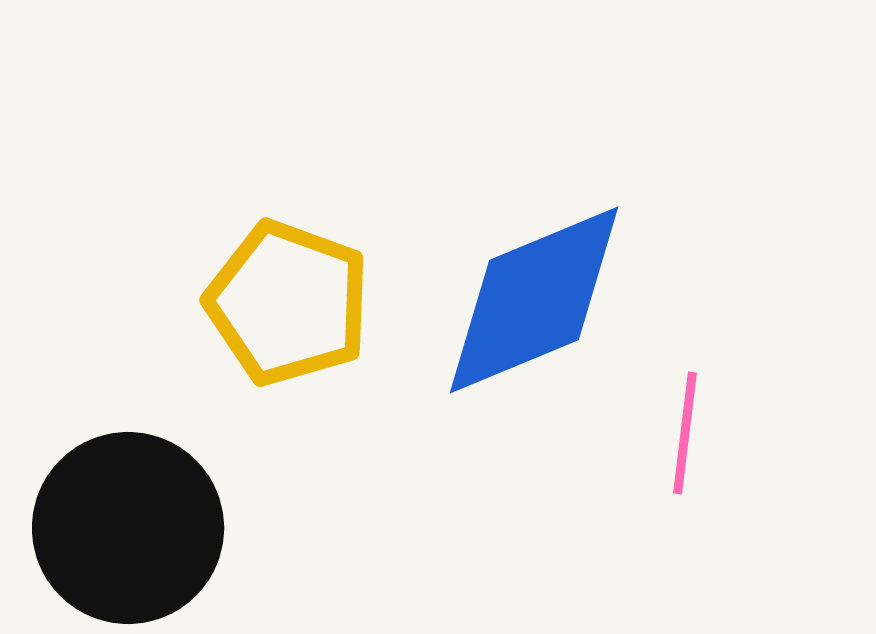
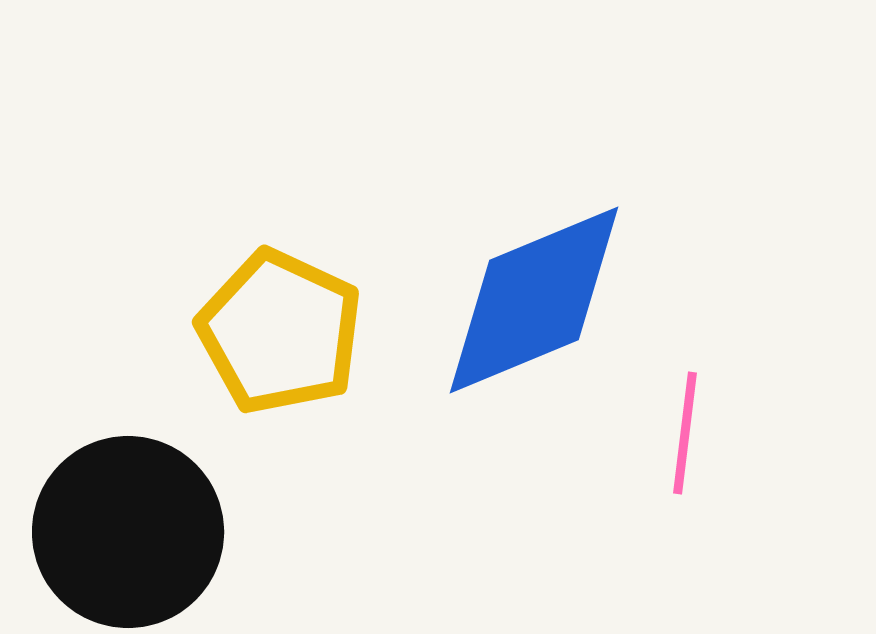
yellow pentagon: moved 8 px left, 29 px down; rotated 5 degrees clockwise
black circle: moved 4 px down
